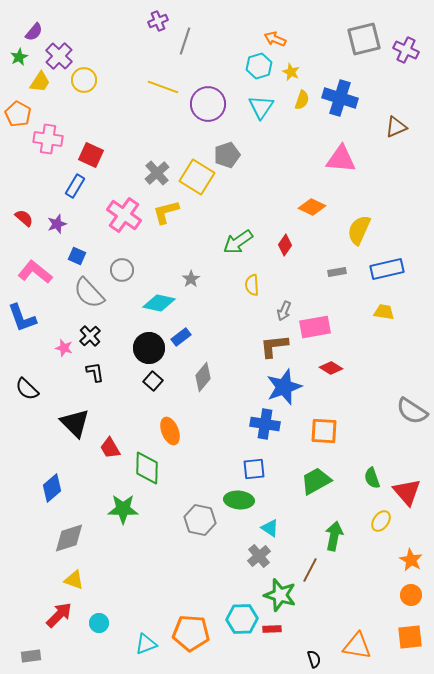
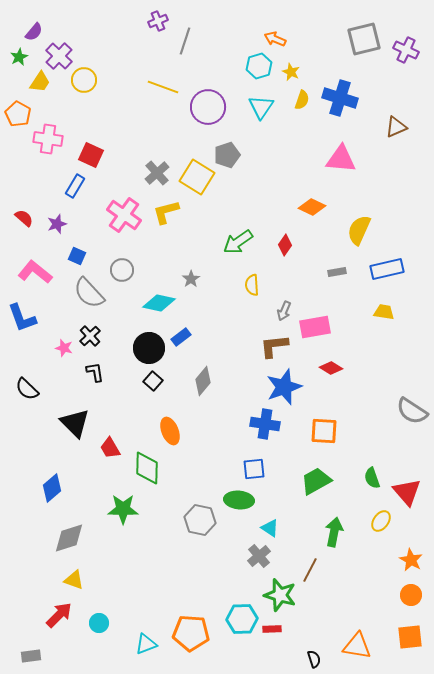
purple circle at (208, 104): moved 3 px down
gray diamond at (203, 377): moved 4 px down
green arrow at (334, 536): moved 4 px up
